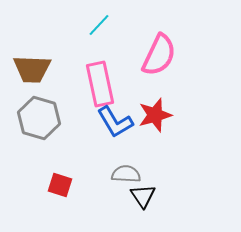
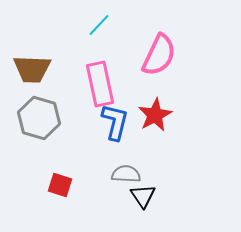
red star: rotated 12 degrees counterclockwise
blue L-shape: rotated 135 degrees counterclockwise
